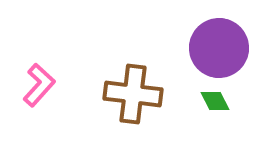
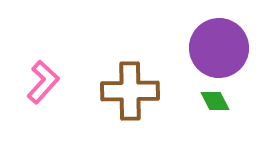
pink L-shape: moved 4 px right, 3 px up
brown cross: moved 3 px left, 3 px up; rotated 8 degrees counterclockwise
